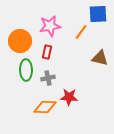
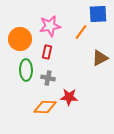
orange circle: moved 2 px up
brown triangle: rotated 42 degrees counterclockwise
gray cross: rotated 24 degrees clockwise
